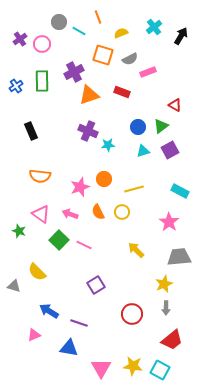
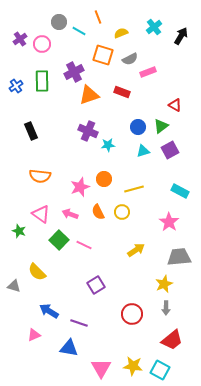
yellow arrow at (136, 250): rotated 102 degrees clockwise
